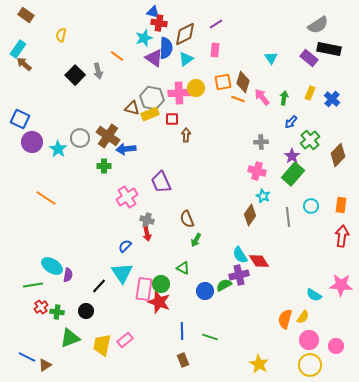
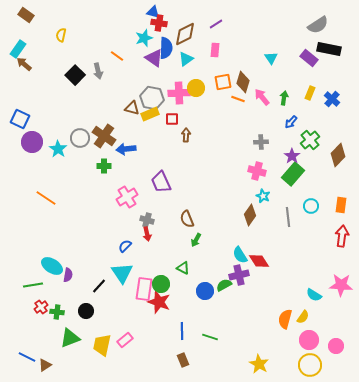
brown cross at (108, 136): moved 4 px left
